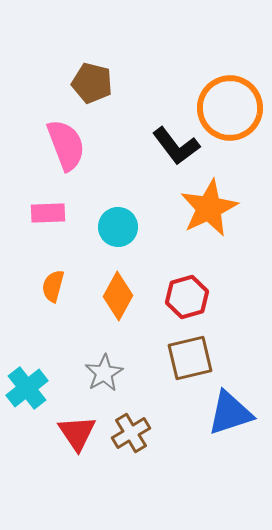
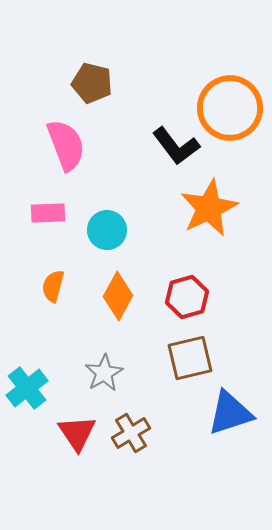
cyan circle: moved 11 px left, 3 px down
